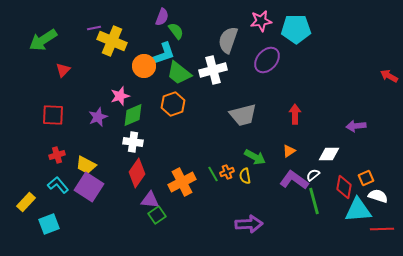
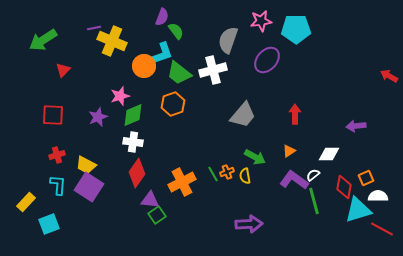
cyan L-shape at (163, 54): moved 2 px left
gray trapezoid at (243, 115): rotated 36 degrees counterclockwise
cyan L-shape at (58, 185): rotated 45 degrees clockwise
white semicircle at (378, 196): rotated 18 degrees counterclockwise
cyan triangle at (358, 210): rotated 12 degrees counterclockwise
red line at (382, 229): rotated 30 degrees clockwise
